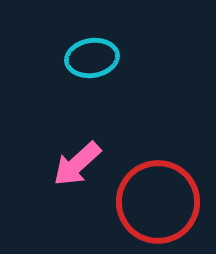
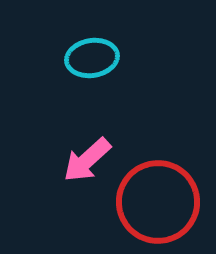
pink arrow: moved 10 px right, 4 px up
